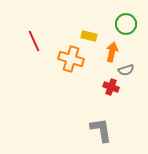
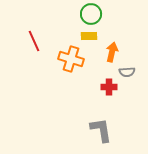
green circle: moved 35 px left, 10 px up
yellow rectangle: rotated 14 degrees counterclockwise
gray semicircle: moved 1 px right, 2 px down; rotated 14 degrees clockwise
red cross: moved 2 px left; rotated 21 degrees counterclockwise
